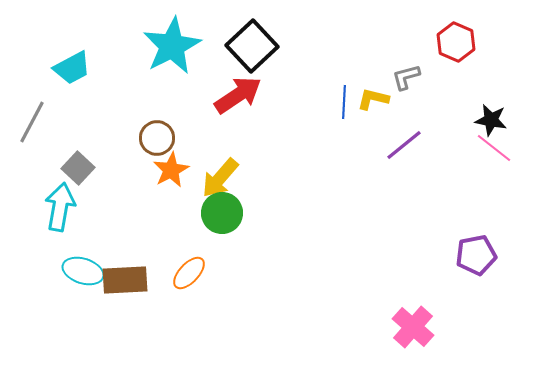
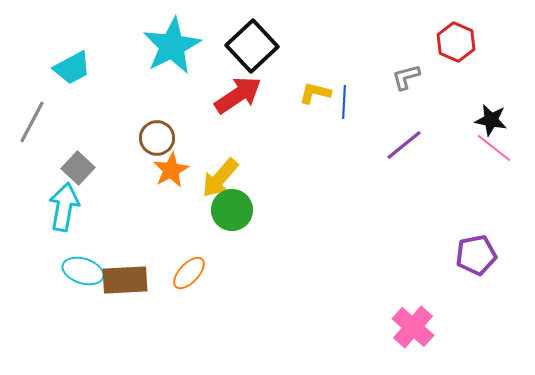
yellow L-shape: moved 58 px left, 6 px up
cyan arrow: moved 4 px right
green circle: moved 10 px right, 3 px up
